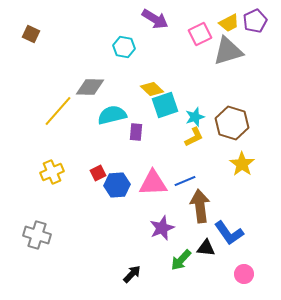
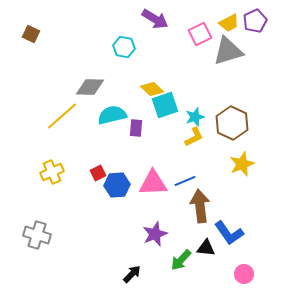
yellow line: moved 4 px right, 5 px down; rotated 8 degrees clockwise
brown hexagon: rotated 8 degrees clockwise
purple rectangle: moved 4 px up
yellow star: rotated 15 degrees clockwise
purple star: moved 7 px left, 6 px down
